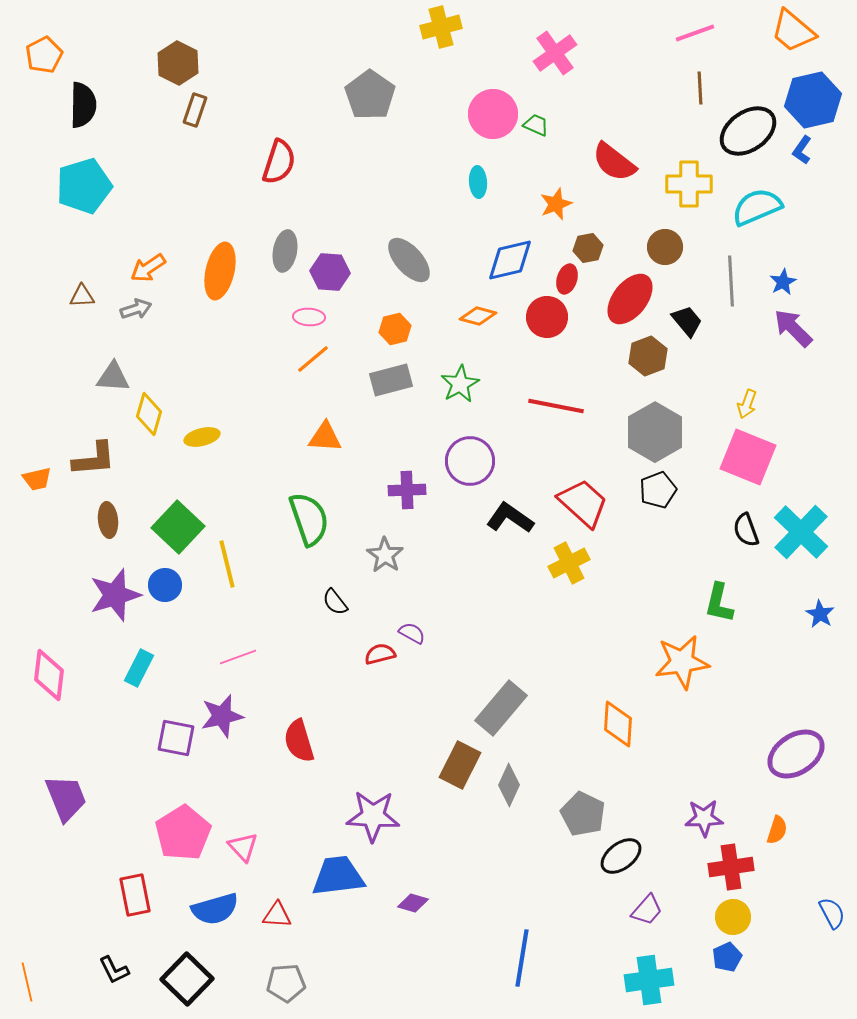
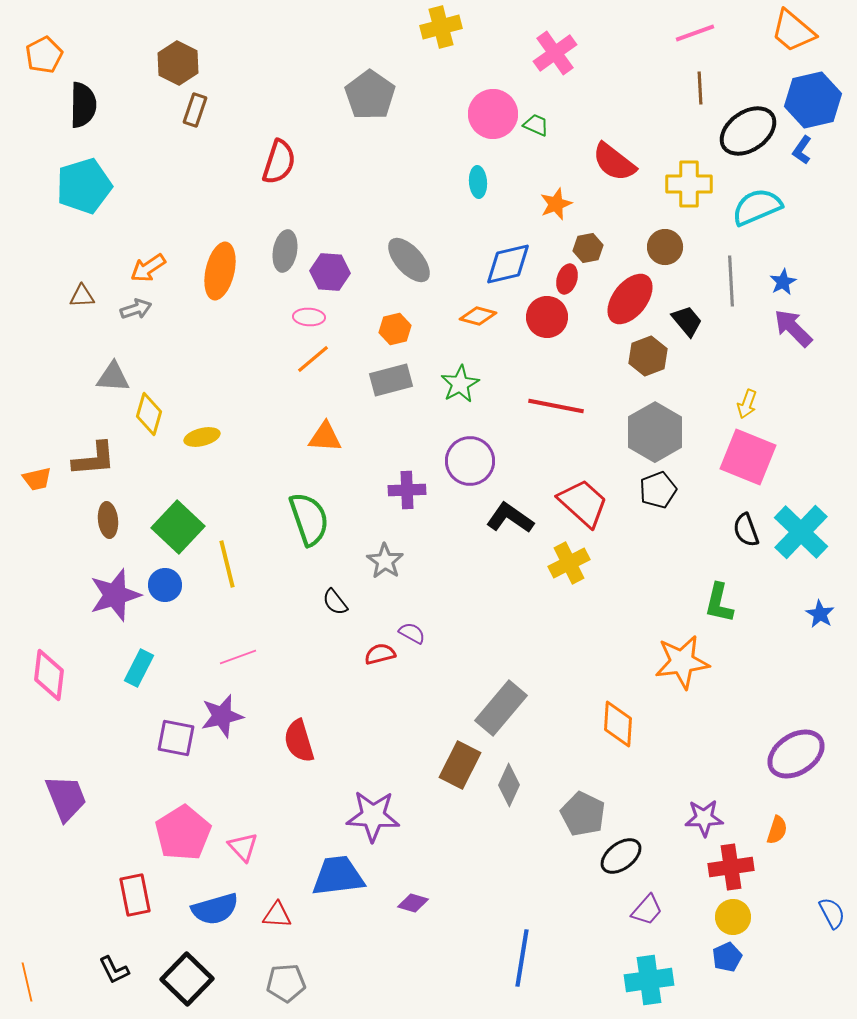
blue diamond at (510, 260): moved 2 px left, 4 px down
gray star at (385, 555): moved 6 px down
